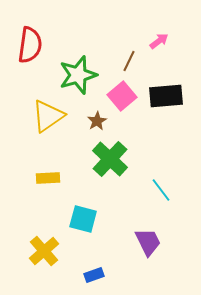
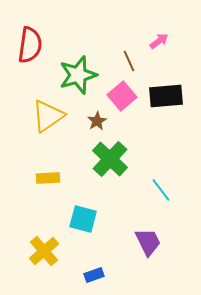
brown line: rotated 50 degrees counterclockwise
